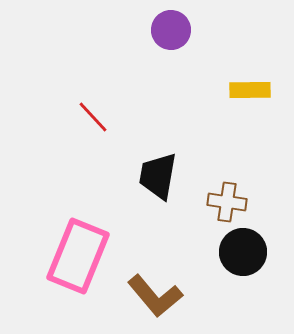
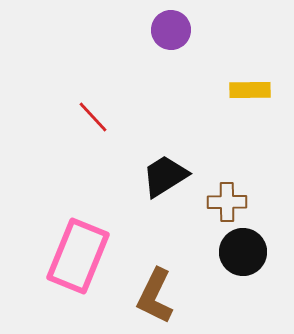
black trapezoid: moved 7 px right; rotated 48 degrees clockwise
brown cross: rotated 9 degrees counterclockwise
brown L-shape: rotated 66 degrees clockwise
